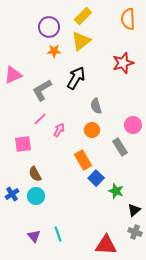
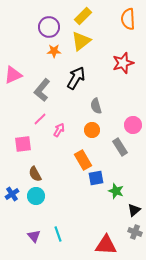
gray L-shape: rotated 20 degrees counterclockwise
blue square: rotated 35 degrees clockwise
